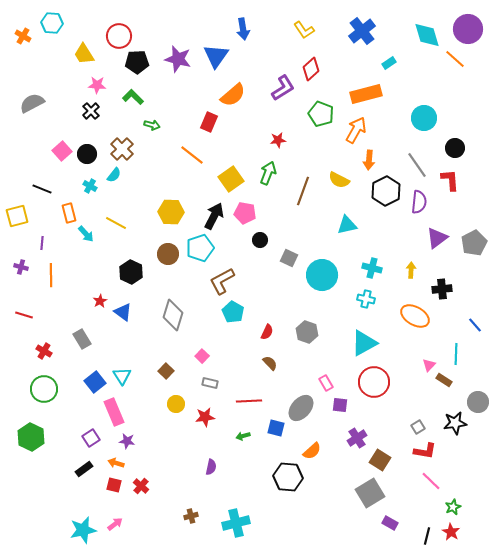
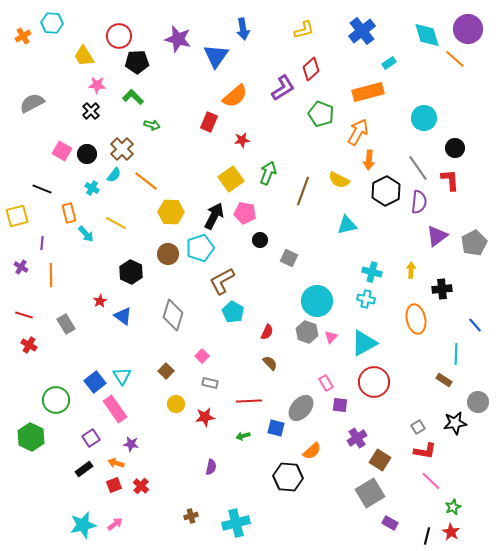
yellow L-shape at (304, 30): rotated 70 degrees counterclockwise
orange cross at (23, 36): rotated 28 degrees clockwise
yellow trapezoid at (84, 54): moved 2 px down
purple star at (178, 59): moved 20 px up
orange rectangle at (366, 94): moved 2 px right, 2 px up
orange semicircle at (233, 95): moved 2 px right, 1 px down
orange arrow at (356, 130): moved 2 px right, 2 px down
red star at (278, 140): moved 36 px left
pink square at (62, 151): rotated 18 degrees counterclockwise
orange line at (192, 155): moved 46 px left, 26 px down
gray line at (417, 165): moved 1 px right, 3 px down
cyan cross at (90, 186): moved 2 px right, 2 px down
purple triangle at (437, 238): moved 2 px up
purple cross at (21, 267): rotated 16 degrees clockwise
cyan cross at (372, 268): moved 4 px down
cyan circle at (322, 275): moved 5 px left, 26 px down
blue triangle at (123, 312): moved 4 px down
orange ellipse at (415, 316): moved 1 px right, 3 px down; rotated 48 degrees clockwise
gray rectangle at (82, 339): moved 16 px left, 15 px up
red cross at (44, 351): moved 15 px left, 6 px up
pink triangle at (429, 365): moved 98 px left, 28 px up
green circle at (44, 389): moved 12 px right, 11 px down
pink rectangle at (114, 412): moved 1 px right, 3 px up; rotated 12 degrees counterclockwise
purple star at (127, 441): moved 4 px right, 3 px down
red square at (114, 485): rotated 35 degrees counterclockwise
cyan star at (83, 530): moved 5 px up
